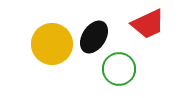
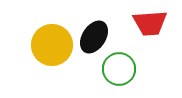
red trapezoid: moved 2 px right, 1 px up; rotated 21 degrees clockwise
yellow circle: moved 1 px down
